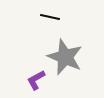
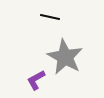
gray star: rotated 6 degrees clockwise
